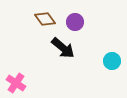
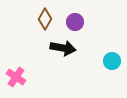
brown diamond: rotated 65 degrees clockwise
black arrow: rotated 30 degrees counterclockwise
pink cross: moved 6 px up
